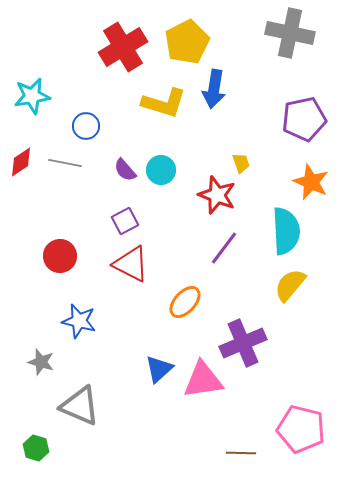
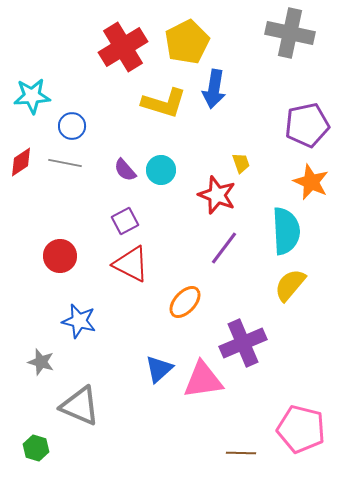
cyan star: rotated 6 degrees clockwise
purple pentagon: moved 3 px right, 6 px down
blue circle: moved 14 px left
